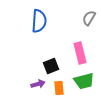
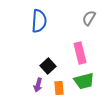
black square: moved 3 px left; rotated 21 degrees counterclockwise
purple arrow: moved 1 px down; rotated 120 degrees clockwise
